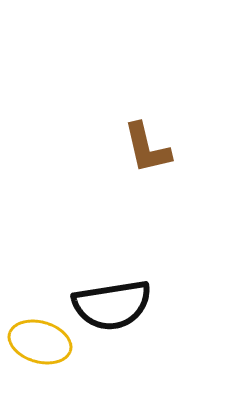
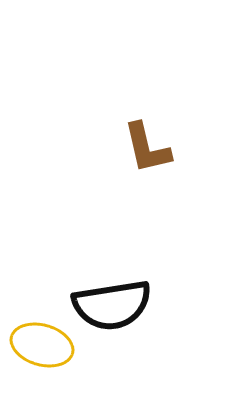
yellow ellipse: moved 2 px right, 3 px down
